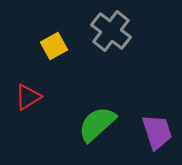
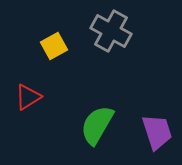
gray cross: rotated 9 degrees counterclockwise
green semicircle: moved 1 px down; rotated 18 degrees counterclockwise
